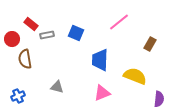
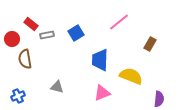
blue square: rotated 35 degrees clockwise
yellow semicircle: moved 4 px left
